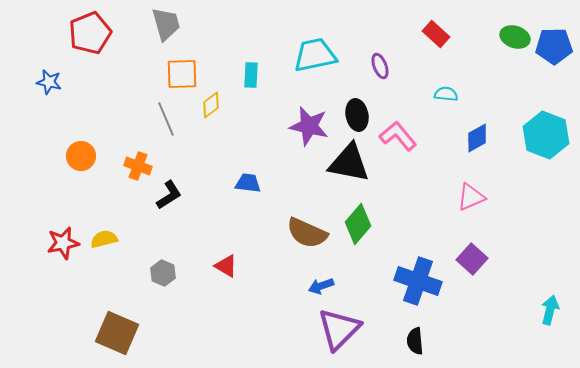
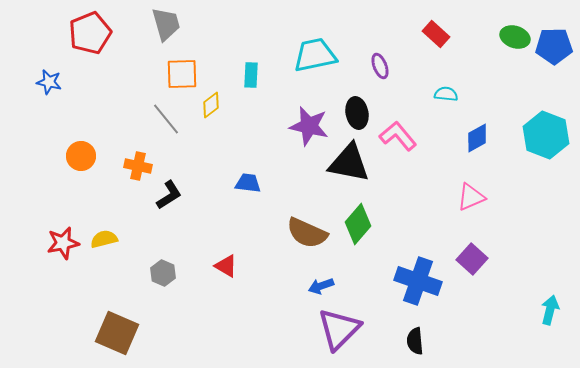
black ellipse: moved 2 px up
gray line: rotated 16 degrees counterclockwise
orange cross: rotated 8 degrees counterclockwise
